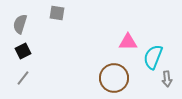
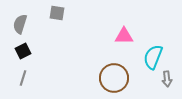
pink triangle: moved 4 px left, 6 px up
gray line: rotated 21 degrees counterclockwise
